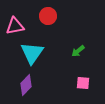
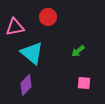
red circle: moved 1 px down
pink triangle: moved 1 px down
cyan triangle: rotated 25 degrees counterclockwise
pink square: moved 1 px right
